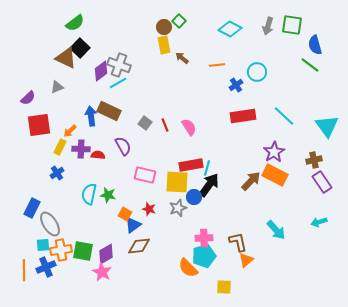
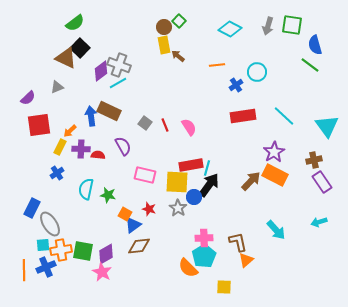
brown arrow at (182, 58): moved 4 px left, 2 px up
cyan semicircle at (89, 194): moved 3 px left, 5 px up
gray star at (178, 208): rotated 18 degrees counterclockwise
cyan pentagon at (204, 256): rotated 15 degrees counterclockwise
